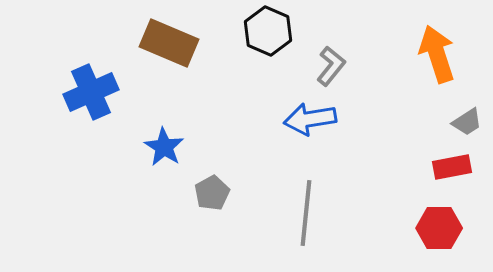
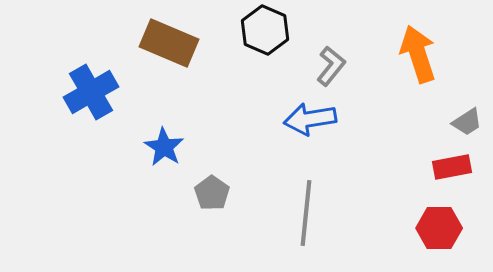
black hexagon: moved 3 px left, 1 px up
orange arrow: moved 19 px left
blue cross: rotated 6 degrees counterclockwise
gray pentagon: rotated 8 degrees counterclockwise
